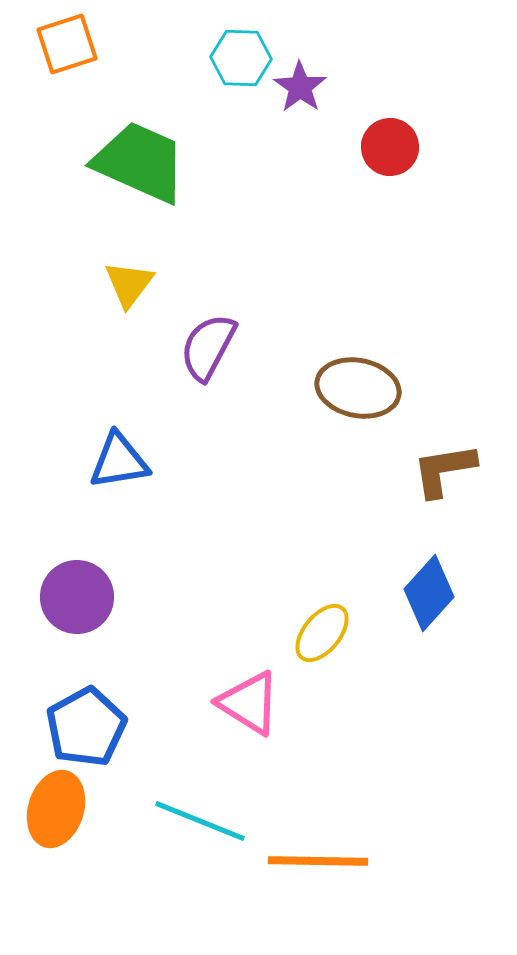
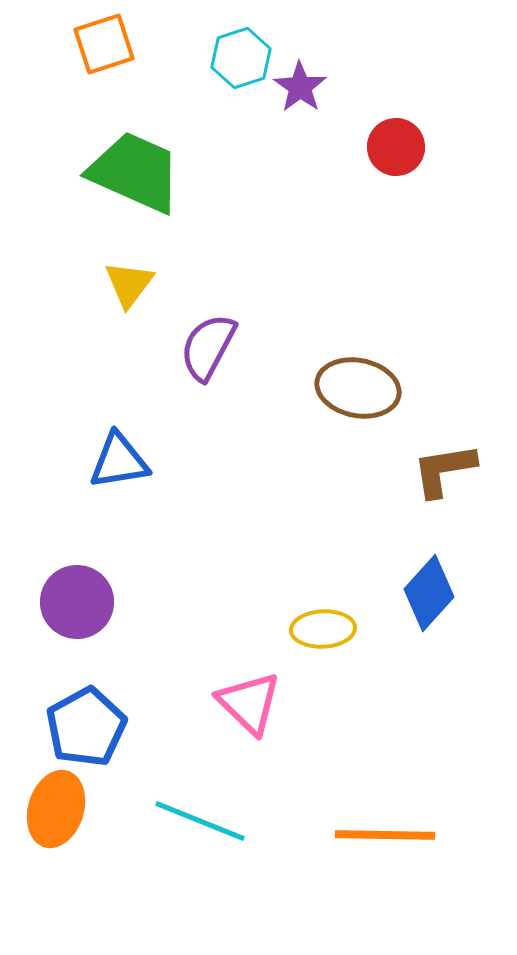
orange square: moved 37 px right
cyan hexagon: rotated 20 degrees counterclockwise
red circle: moved 6 px right
green trapezoid: moved 5 px left, 10 px down
purple circle: moved 5 px down
yellow ellipse: moved 1 px right, 4 px up; rotated 48 degrees clockwise
pink triangle: rotated 12 degrees clockwise
orange line: moved 67 px right, 26 px up
